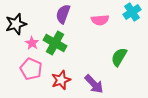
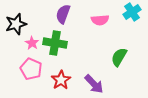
green cross: rotated 20 degrees counterclockwise
red star: rotated 12 degrees counterclockwise
